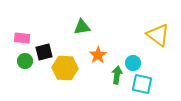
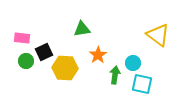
green triangle: moved 2 px down
black square: rotated 12 degrees counterclockwise
green circle: moved 1 px right
green arrow: moved 2 px left
